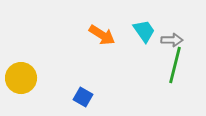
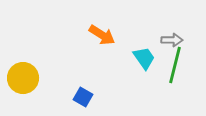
cyan trapezoid: moved 27 px down
yellow circle: moved 2 px right
